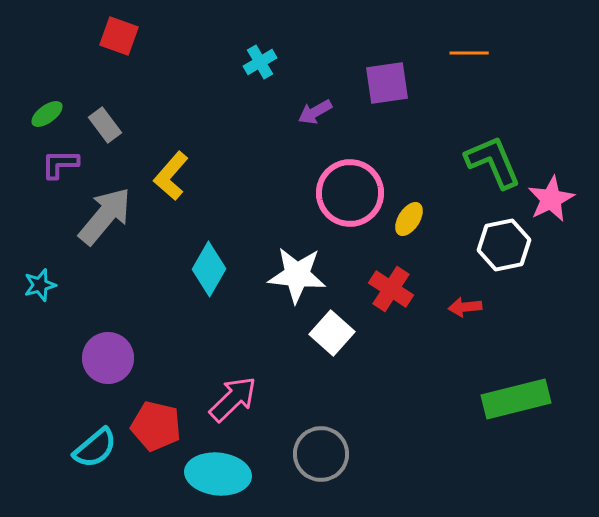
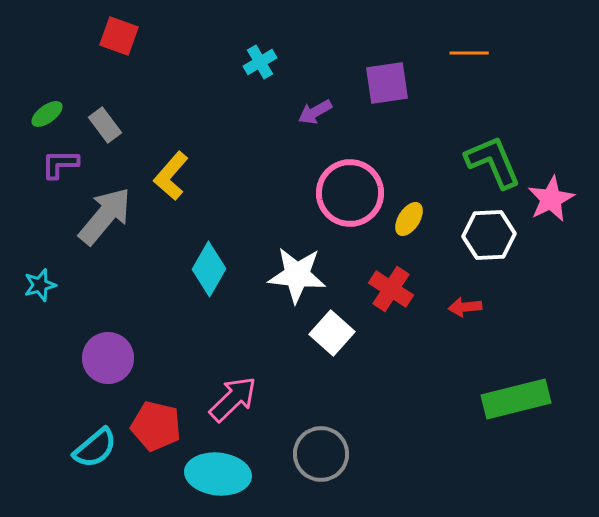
white hexagon: moved 15 px left, 10 px up; rotated 9 degrees clockwise
